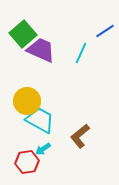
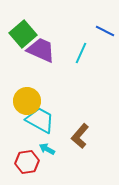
blue line: rotated 60 degrees clockwise
brown L-shape: rotated 10 degrees counterclockwise
cyan arrow: moved 4 px right; rotated 63 degrees clockwise
